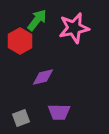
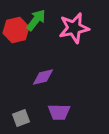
green arrow: moved 1 px left
red hexagon: moved 4 px left, 11 px up; rotated 15 degrees clockwise
